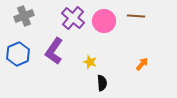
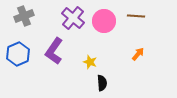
orange arrow: moved 4 px left, 10 px up
